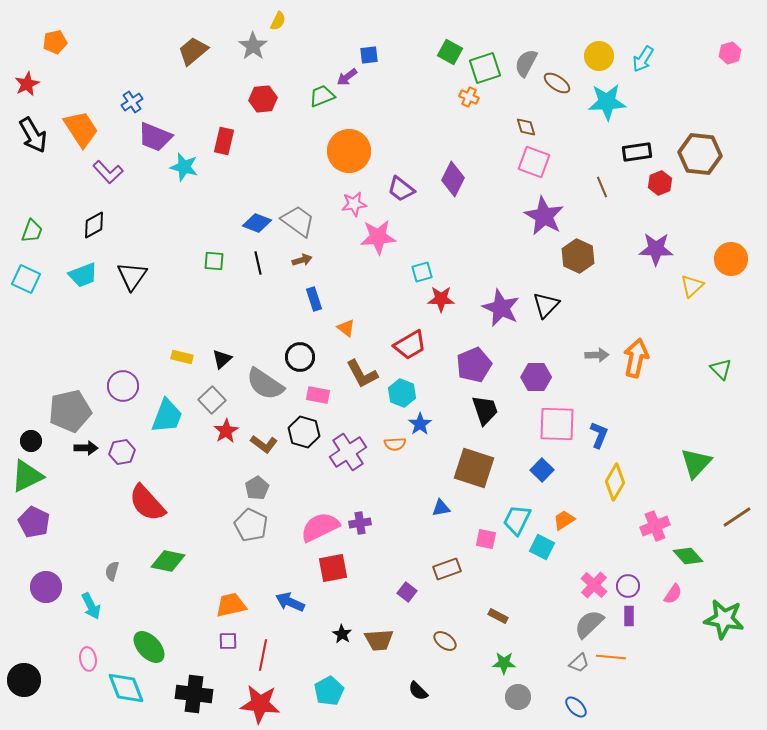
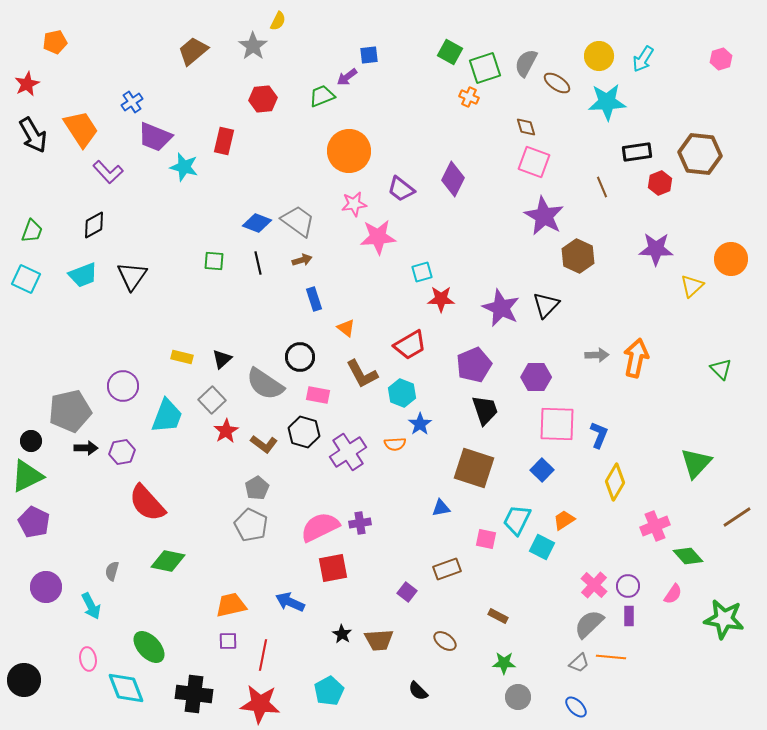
pink hexagon at (730, 53): moved 9 px left, 6 px down
